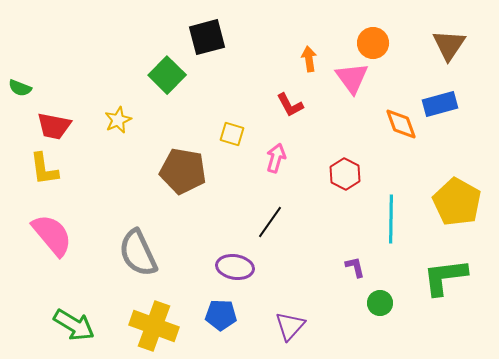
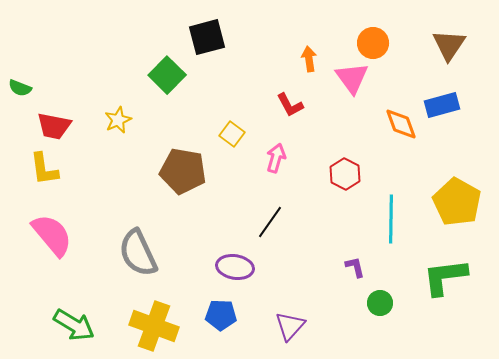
blue rectangle: moved 2 px right, 1 px down
yellow square: rotated 20 degrees clockwise
